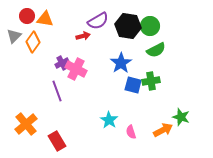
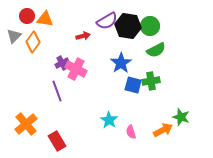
purple semicircle: moved 9 px right
